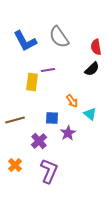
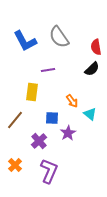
yellow rectangle: moved 10 px down
brown line: rotated 36 degrees counterclockwise
